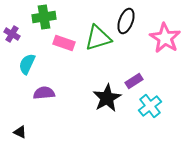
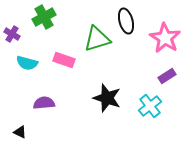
green cross: rotated 20 degrees counterclockwise
black ellipse: rotated 35 degrees counterclockwise
green triangle: moved 1 px left, 1 px down
pink rectangle: moved 17 px down
cyan semicircle: moved 1 px up; rotated 100 degrees counterclockwise
purple rectangle: moved 33 px right, 5 px up
purple semicircle: moved 10 px down
black star: rotated 24 degrees counterclockwise
